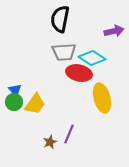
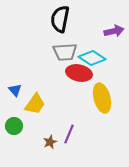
gray trapezoid: moved 1 px right
green circle: moved 24 px down
